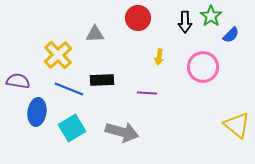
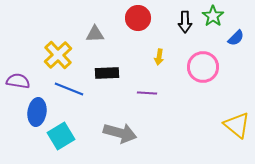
green star: moved 2 px right
blue semicircle: moved 5 px right, 3 px down
black rectangle: moved 5 px right, 7 px up
cyan square: moved 11 px left, 8 px down
gray arrow: moved 2 px left, 1 px down
